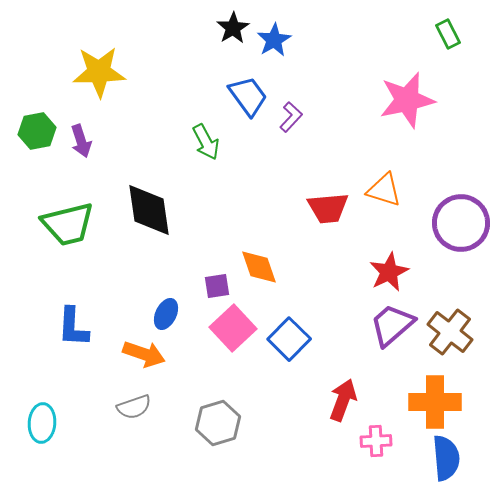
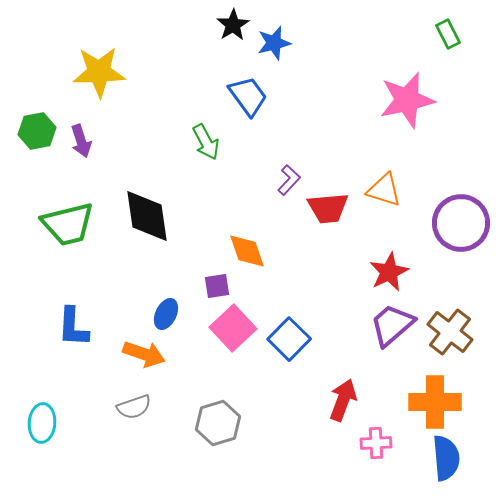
black star: moved 3 px up
blue star: moved 3 px down; rotated 16 degrees clockwise
purple L-shape: moved 2 px left, 63 px down
black diamond: moved 2 px left, 6 px down
orange diamond: moved 12 px left, 16 px up
pink cross: moved 2 px down
